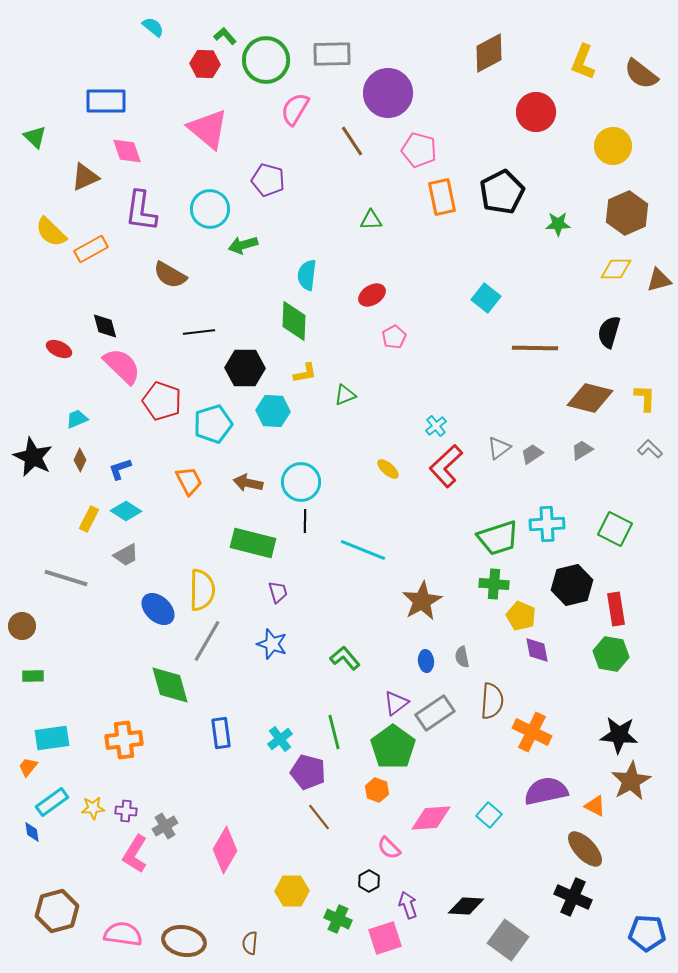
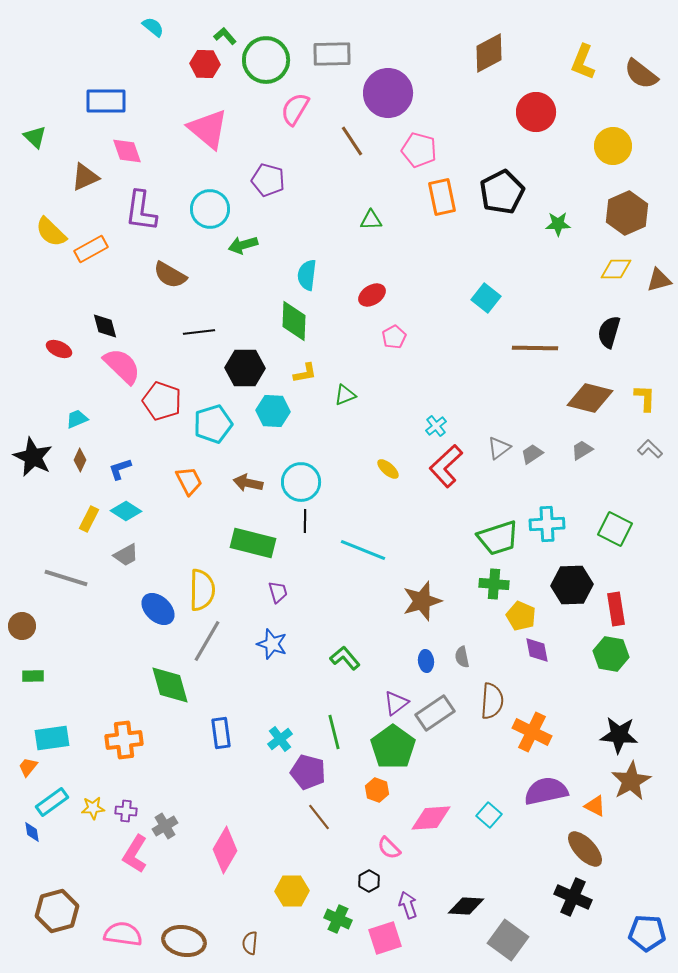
black hexagon at (572, 585): rotated 12 degrees clockwise
brown star at (422, 601): rotated 12 degrees clockwise
